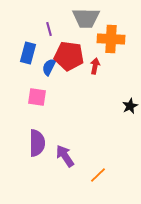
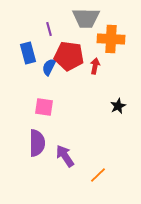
blue rectangle: rotated 30 degrees counterclockwise
pink square: moved 7 px right, 10 px down
black star: moved 12 px left
